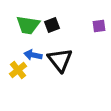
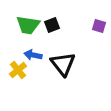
purple square: rotated 24 degrees clockwise
black triangle: moved 3 px right, 4 px down
